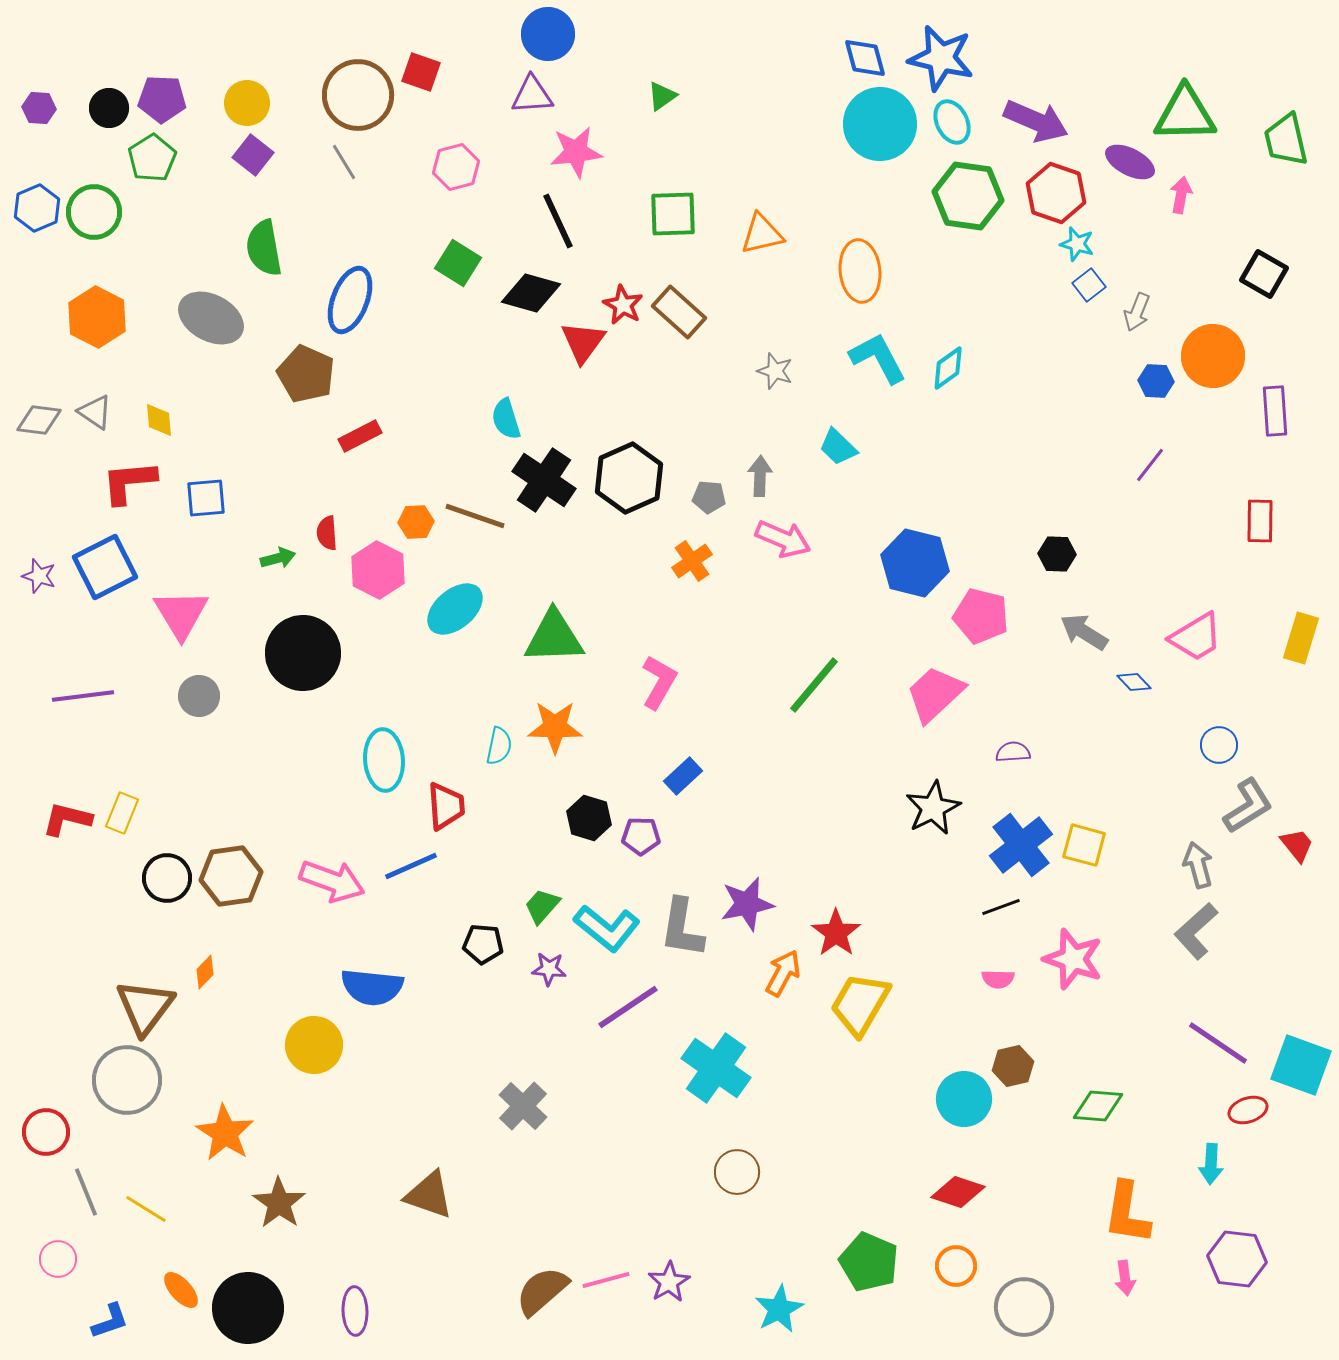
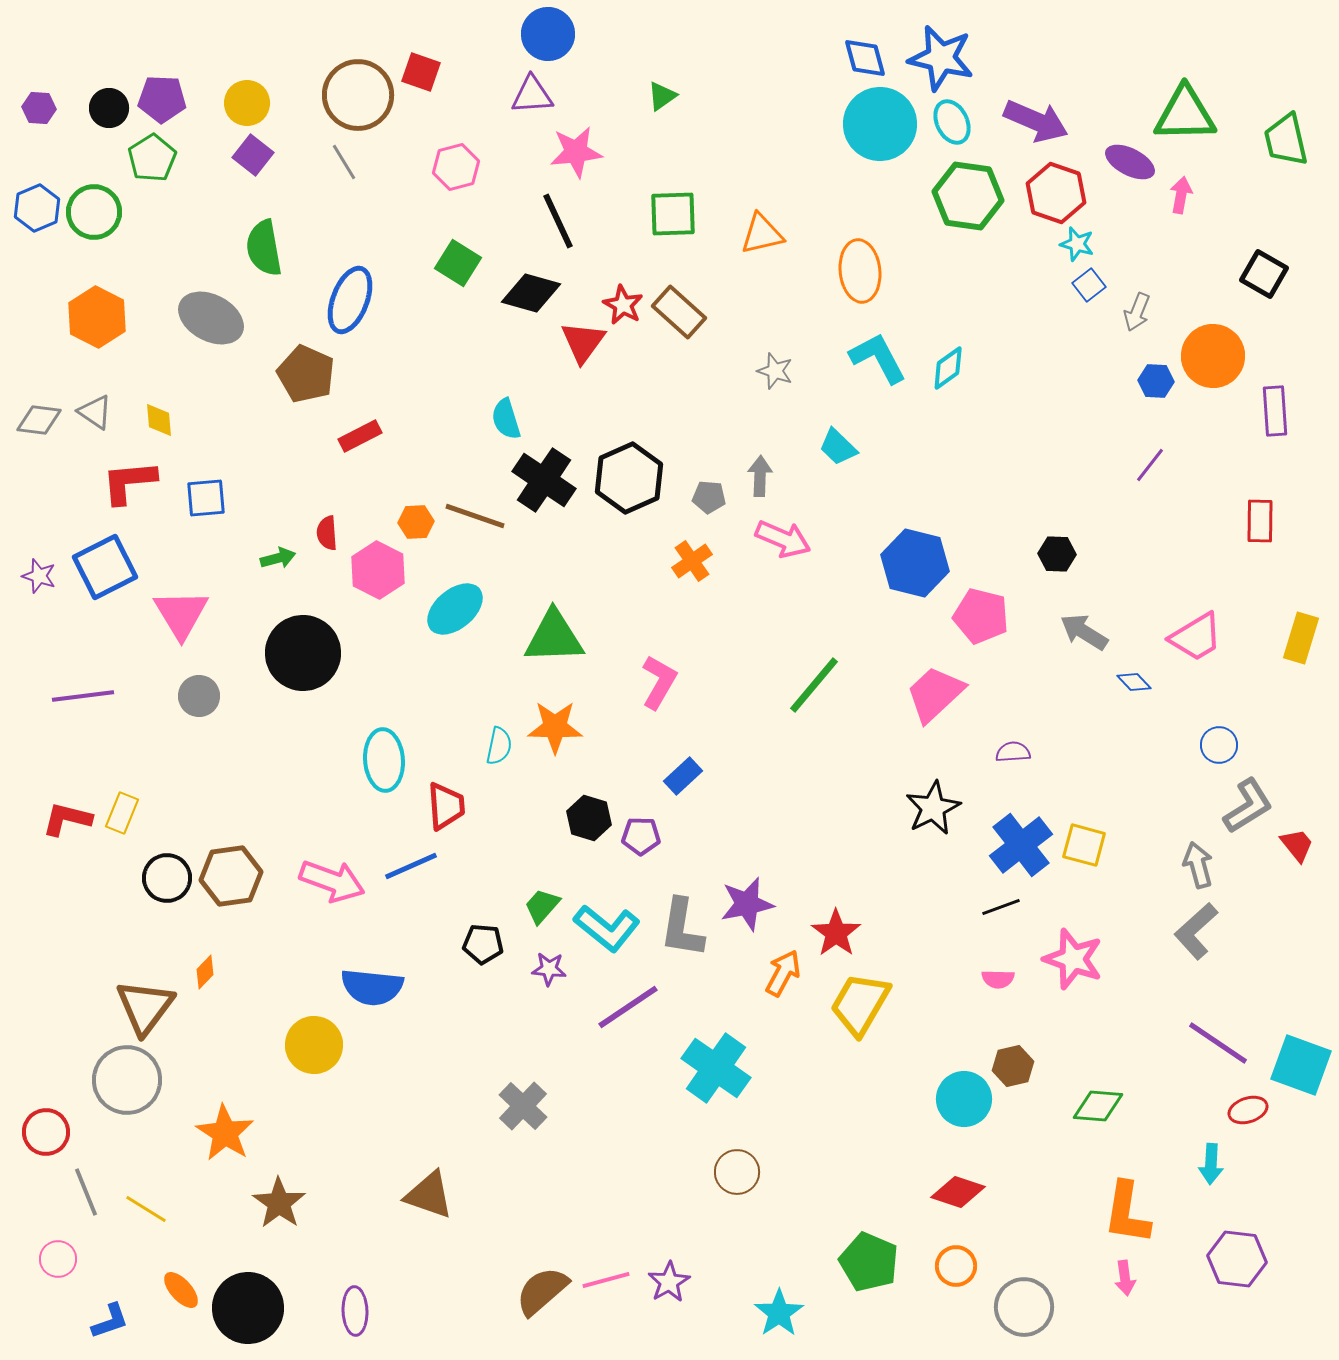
cyan star at (779, 1309): moved 4 px down; rotated 6 degrees counterclockwise
